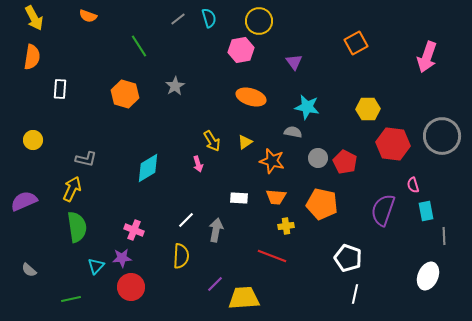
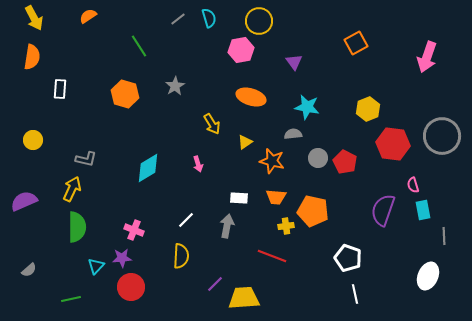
orange semicircle at (88, 16): rotated 126 degrees clockwise
yellow hexagon at (368, 109): rotated 20 degrees counterclockwise
gray semicircle at (293, 132): moved 2 px down; rotated 18 degrees counterclockwise
yellow arrow at (212, 141): moved 17 px up
orange pentagon at (322, 204): moved 9 px left, 7 px down
cyan rectangle at (426, 211): moved 3 px left, 1 px up
green semicircle at (77, 227): rotated 8 degrees clockwise
gray arrow at (216, 230): moved 11 px right, 4 px up
gray semicircle at (29, 270): rotated 84 degrees counterclockwise
white line at (355, 294): rotated 24 degrees counterclockwise
